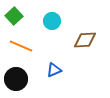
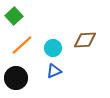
cyan circle: moved 1 px right, 27 px down
orange line: moved 1 px right, 1 px up; rotated 65 degrees counterclockwise
blue triangle: moved 1 px down
black circle: moved 1 px up
